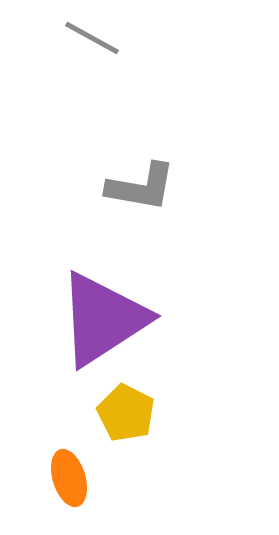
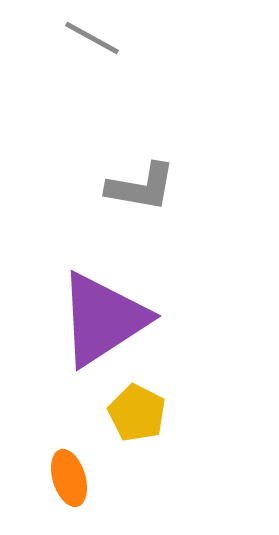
yellow pentagon: moved 11 px right
